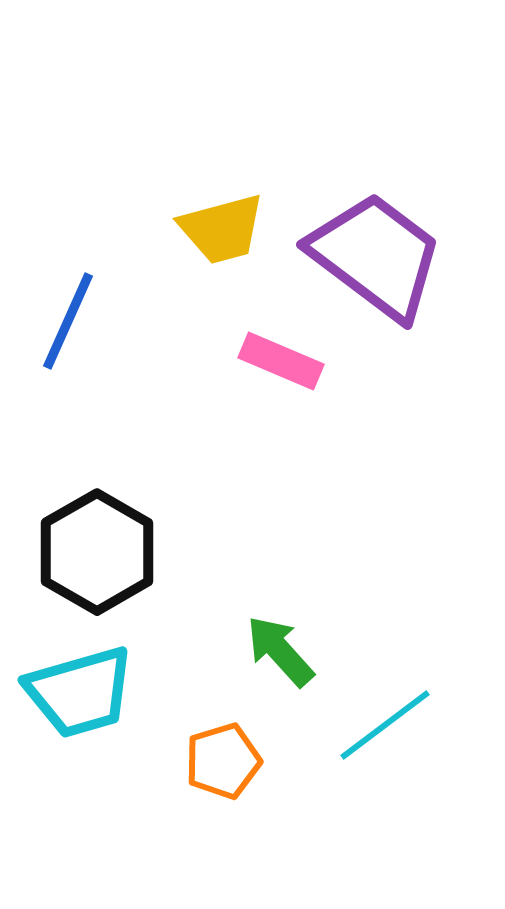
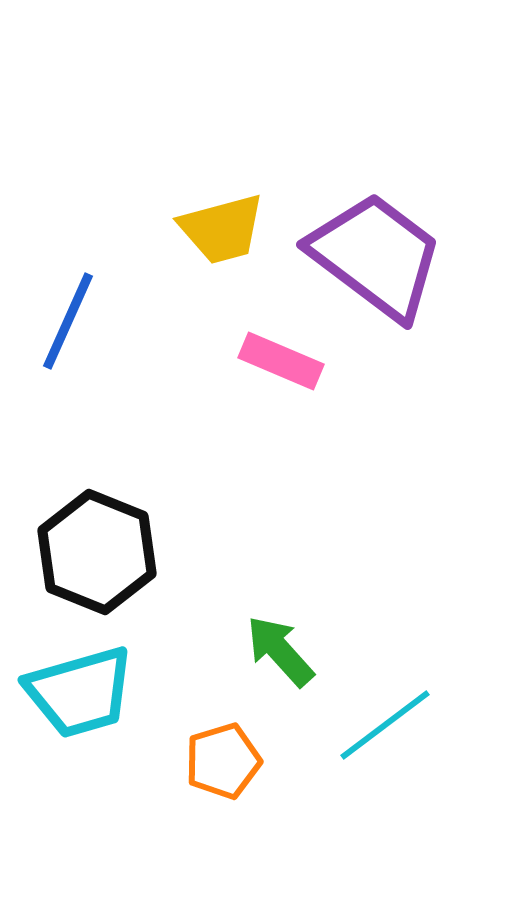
black hexagon: rotated 8 degrees counterclockwise
